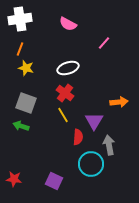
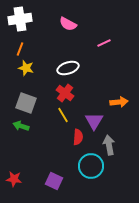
pink line: rotated 24 degrees clockwise
cyan circle: moved 2 px down
